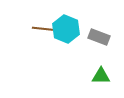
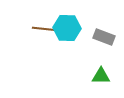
cyan hexagon: moved 1 px right, 1 px up; rotated 20 degrees counterclockwise
gray rectangle: moved 5 px right
